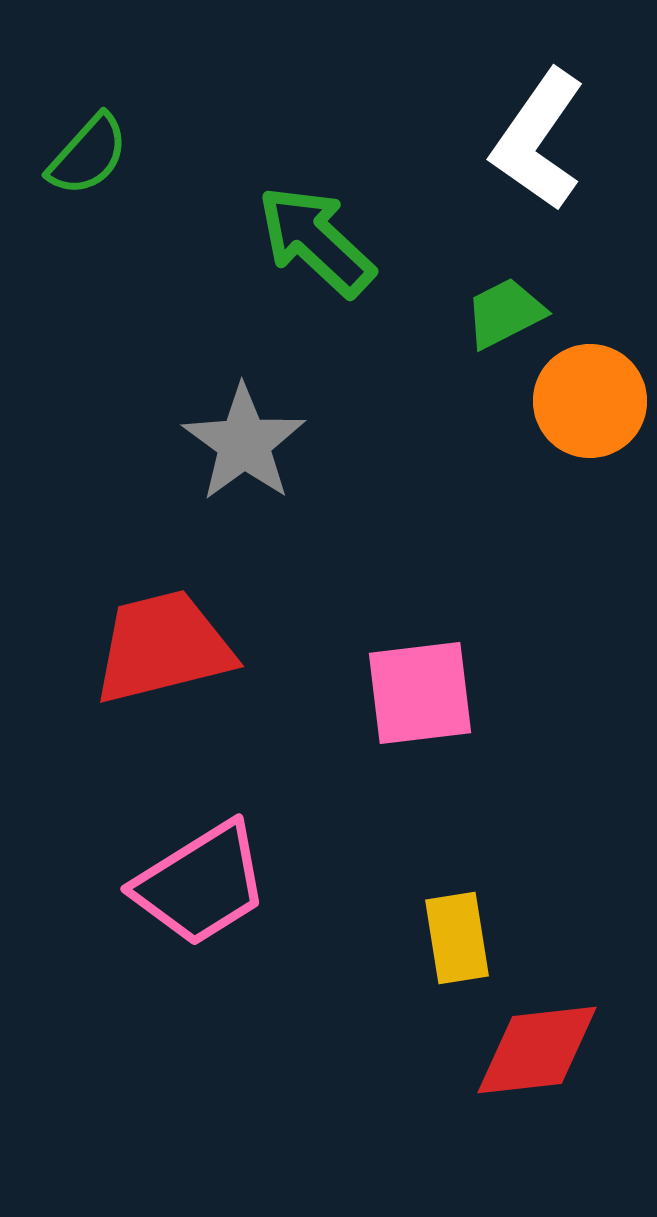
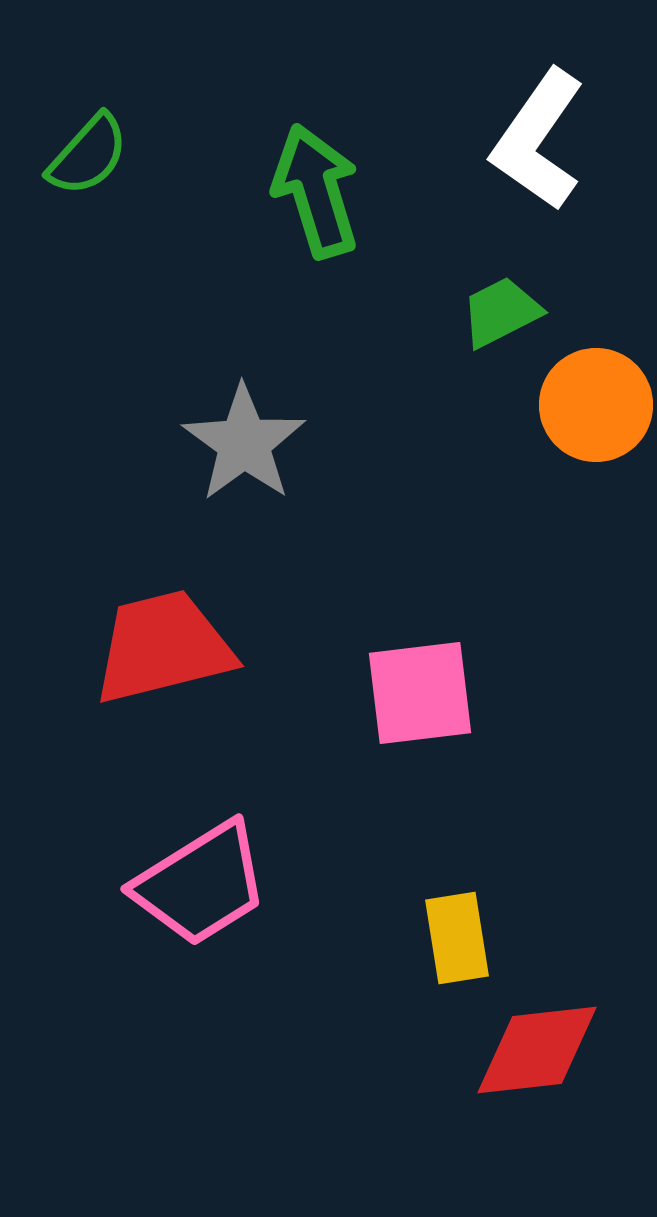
green arrow: moved 50 px up; rotated 30 degrees clockwise
green trapezoid: moved 4 px left, 1 px up
orange circle: moved 6 px right, 4 px down
